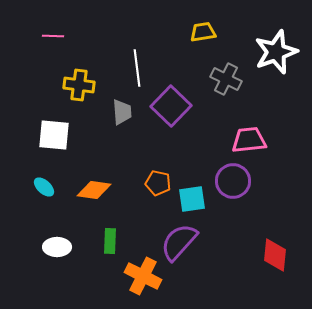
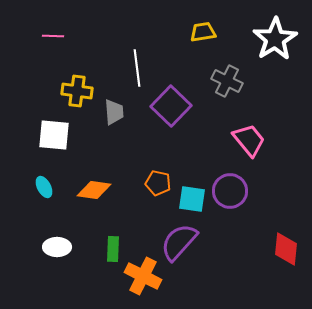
white star: moved 1 px left, 13 px up; rotated 12 degrees counterclockwise
gray cross: moved 1 px right, 2 px down
yellow cross: moved 2 px left, 6 px down
gray trapezoid: moved 8 px left
pink trapezoid: rotated 57 degrees clockwise
purple circle: moved 3 px left, 10 px down
cyan ellipse: rotated 20 degrees clockwise
cyan square: rotated 16 degrees clockwise
green rectangle: moved 3 px right, 8 px down
red diamond: moved 11 px right, 6 px up
